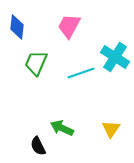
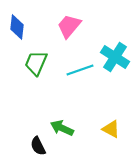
pink trapezoid: rotated 12 degrees clockwise
cyan line: moved 1 px left, 3 px up
yellow triangle: rotated 36 degrees counterclockwise
